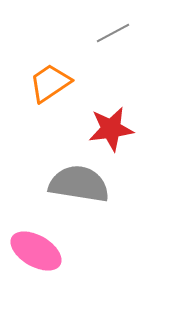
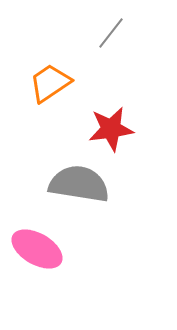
gray line: moved 2 px left; rotated 24 degrees counterclockwise
pink ellipse: moved 1 px right, 2 px up
